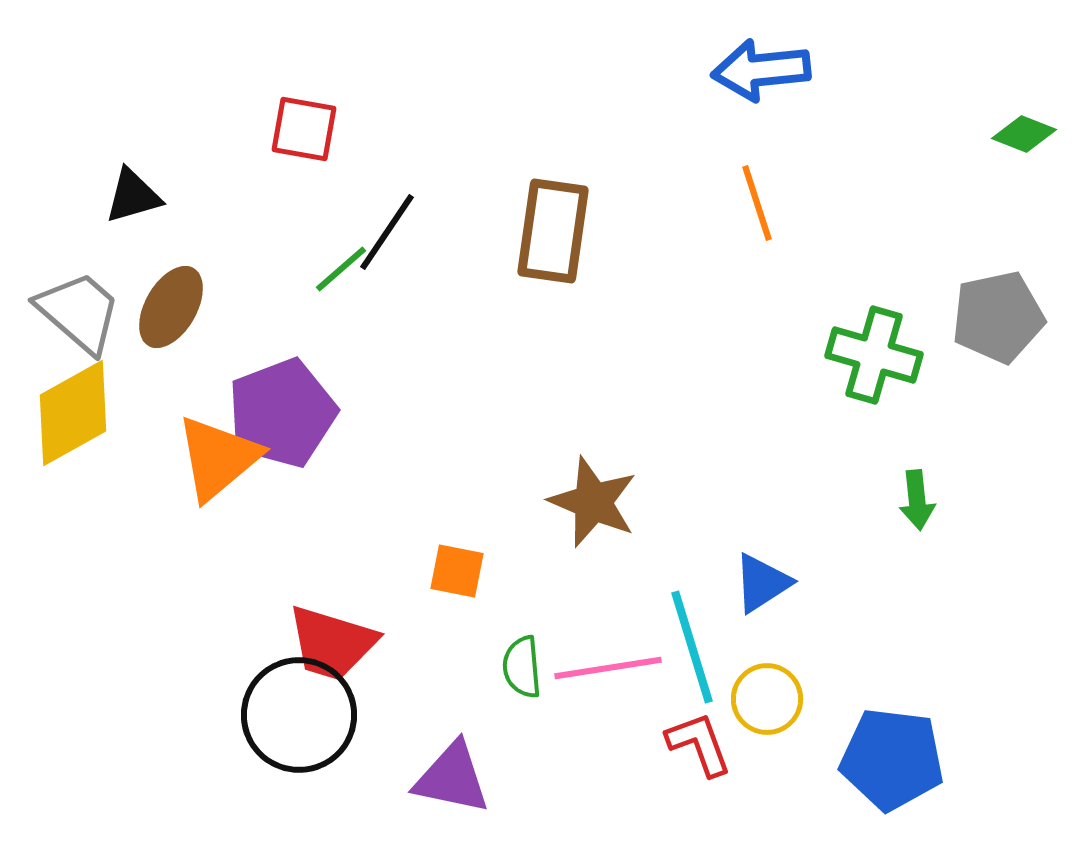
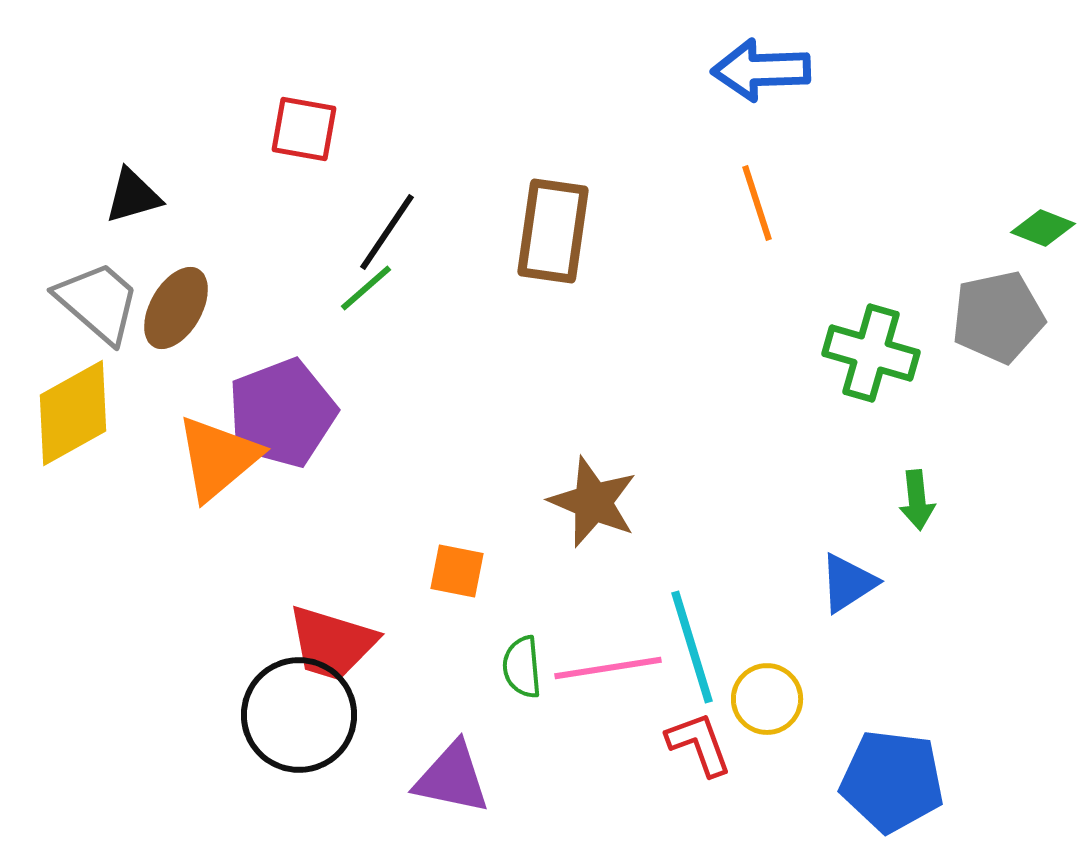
blue arrow: rotated 4 degrees clockwise
green diamond: moved 19 px right, 94 px down
green line: moved 25 px right, 19 px down
brown ellipse: moved 5 px right, 1 px down
gray trapezoid: moved 19 px right, 10 px up
green cross: moved 3 px left, 2 px up
blue triangle: moved 86 px right
blue pentagon: moved 22 px down
